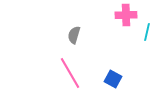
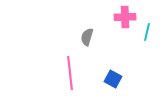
pink cross: moved 1 px left, 2 px down
gray semicircle: moved 13 px right, 2 px down
pink line: rotated 24 degrees clockwise
